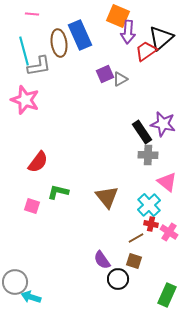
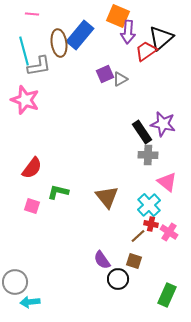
blue rectangle: rotated 64 degrees clockwise
red semicircle: moved 6 px left, 6 px down
brown line: moved 2 px right, 2 px up; rotated 14 degrees counterclockwise
cyan arrow: moved 1 px left, 5 px down; rotated 24 degrees counterclockwise
